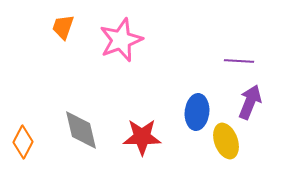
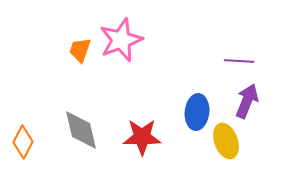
orange trapezoid: moved 17 px right, 23 px down
purple arrow: moved 3 px left, 1 px up
